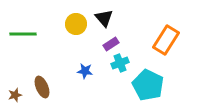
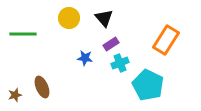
yellow circle: moved 7 px left, 6 px up
blue star: moved 13 px up
